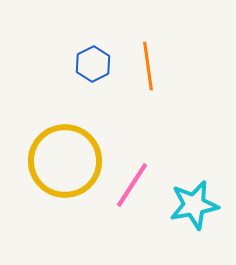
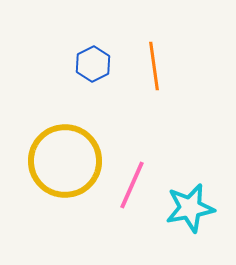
orange line: moved 6 px right
pink line: rotated 9 degrees counterclockwise
cyan star: moved 4 px left, 3 px down
